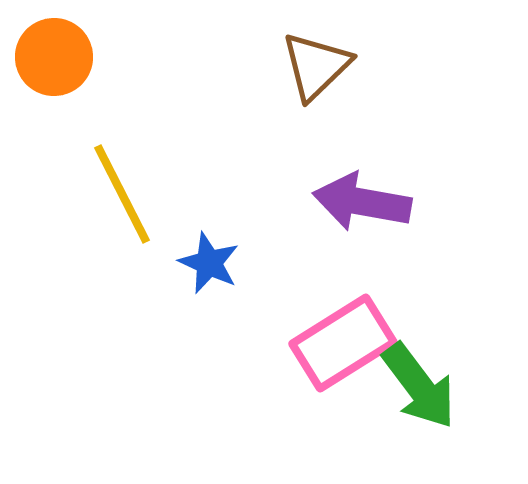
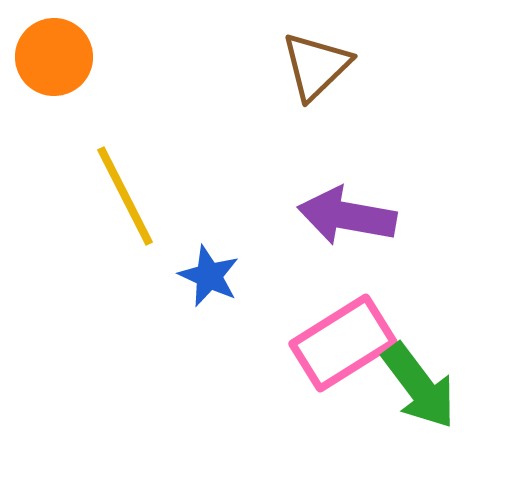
yellow line: moved 3 px right, 2 px down
purple arrow: moved 15 px left, 14 px down
blue star: moved 13 px down
